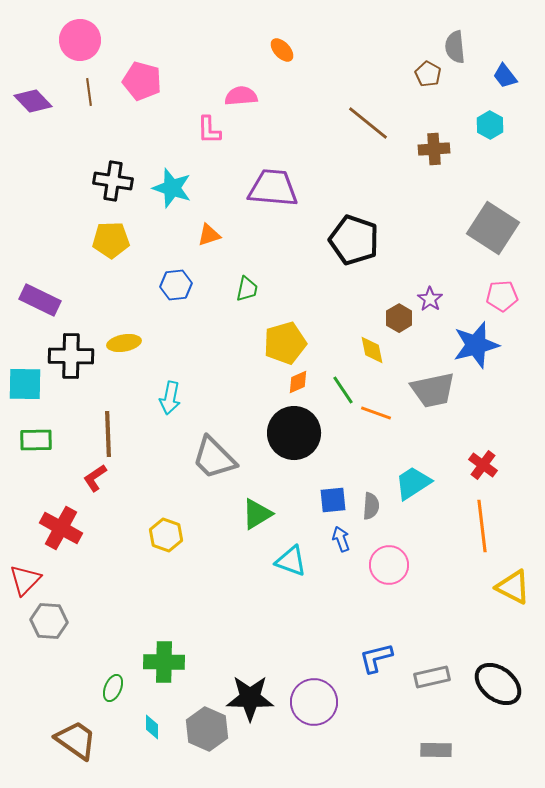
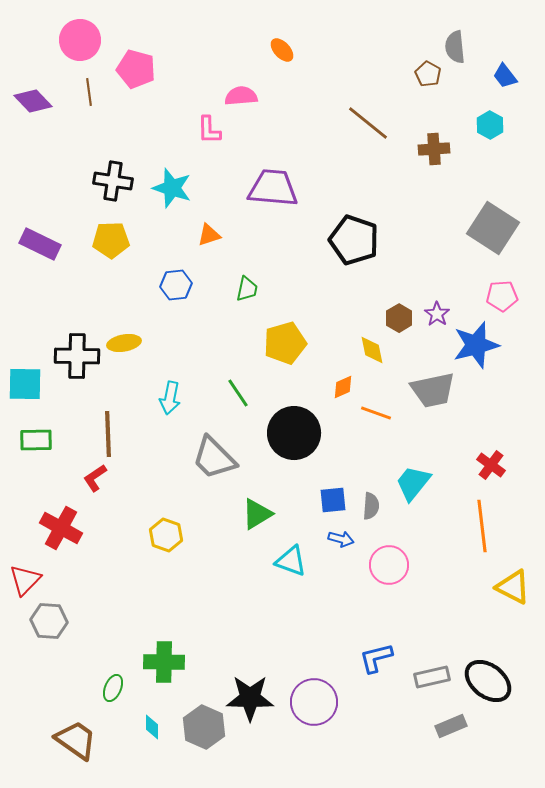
pink pentagon at (142, 81): moved 6 px left, 12 px up
purple star at (430, 299): moved 7 px right, 15 px down
purple rectangle at (40, 300): moved 56 px up
black cross at (71, 356): moved 6 px right
orange diamond at (298, 382): moved 45 px right, 5 px down
green line at (343, 390): moved 105 px left, 3 px down
red cross at (483, 465): moved 8 px right
cyan trapezoid at (413, 483): rotated 18 degrees counterclockwise
blue arrow at (341, 539): rotated 125 degrees clockwise
black ellipse at (498, 684): moved 10 px left, 3 px up
gray hexagon at (207, 729): moved 3 px left, 2 px up
gray rectangle at (436, 750): moved 15 px right, 24 px up; rotated 24 degrees counterclockwise
